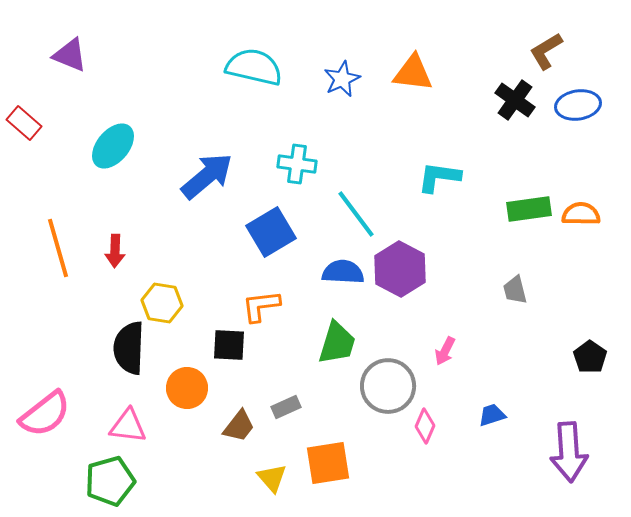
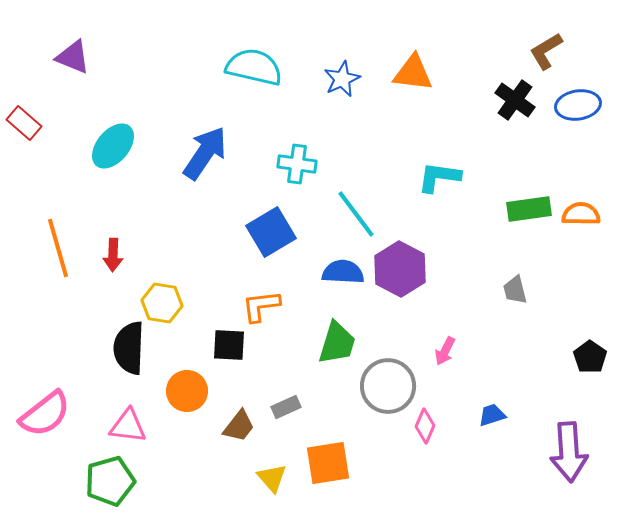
purple triangle: moved 3 px right, 2 px down
blue arrow: moved 2 px left, 23 px up; rotated 16 degrees counterclockwise
red arrow: moved 2 px left, 4 px down
orange circle: moved 3 px down
